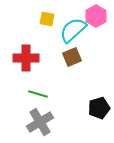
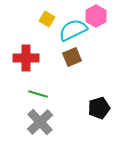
yellow square: rotated 21 degrees clockwise
cyan semicircle: rotated 16 degrees clockwise
gray cross: rotated 12 degrees counterclockwise
